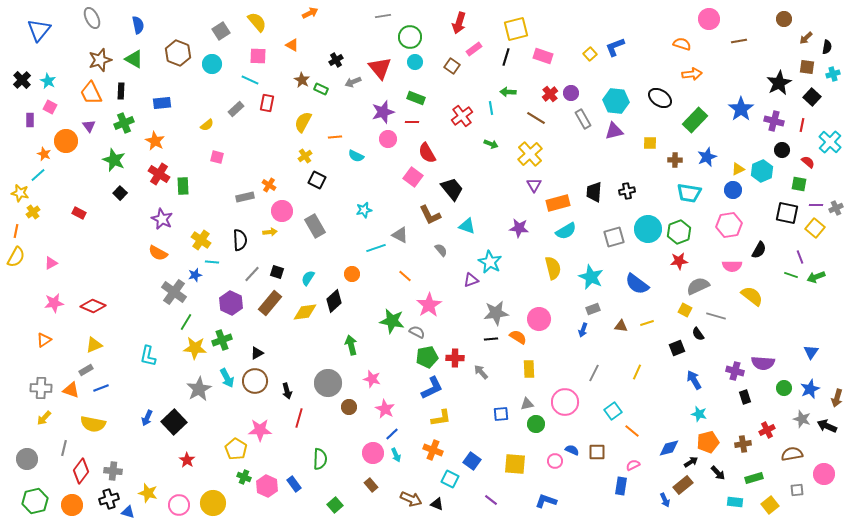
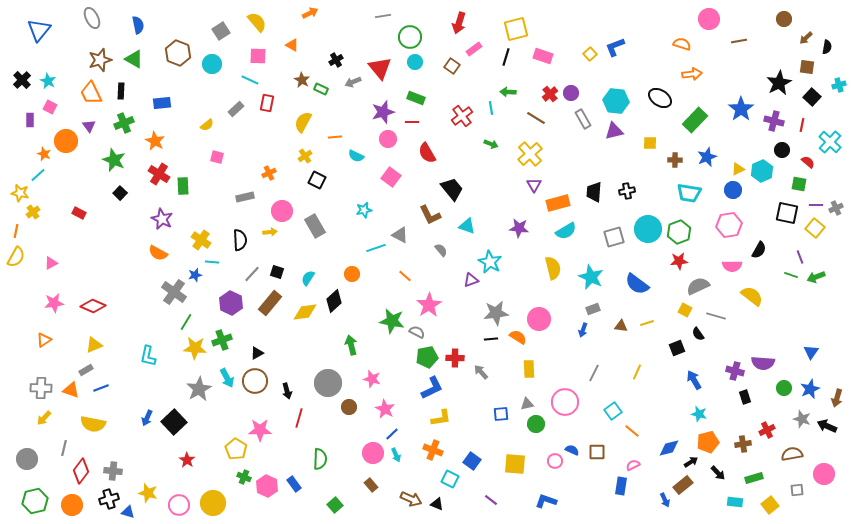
cyan cross at (833, 74): moved 6 px right, 11 px down
pink square at (413, 177): moved 22 px left
orange cross at (269, 185): moved 12 px up; rotated 32 degrees clockwise
